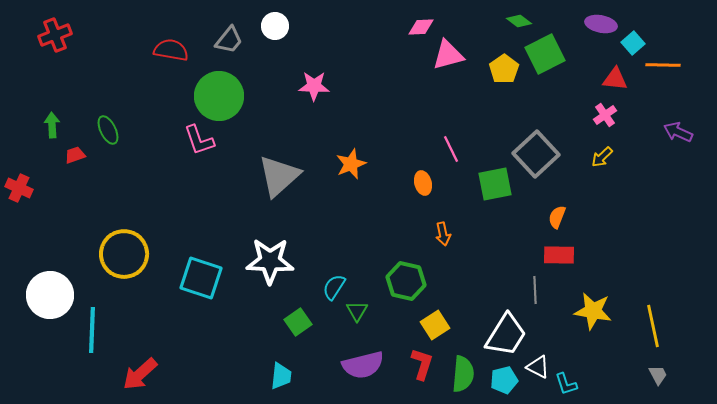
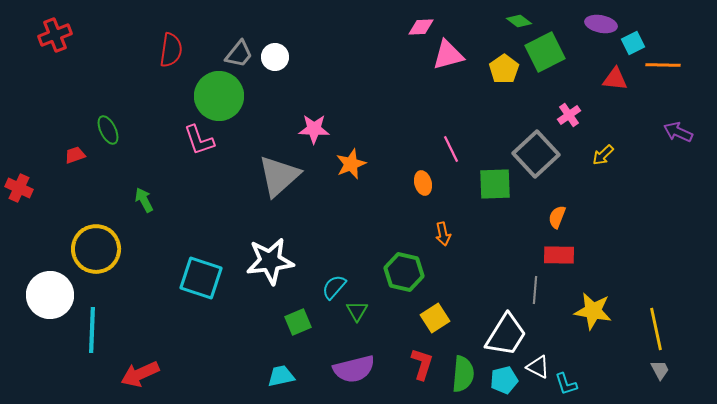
white circle at (275, 26): moved 31 px down
gray trapezoid at (229, 40): moved 10 px right, 14 px down
cyan square at (633, 43): rotated 15 degrees clockwise
red semicircle at (171, 50): rotated 88 degrees clockwise
green square at (545, 54): moved 2 px up
pink star at (314, 86): moved 43 px down
pink cross at (605, 115): moved 36 px left
green arrow at (52, 125): moved 92 px right, 75 px down; rotated 25 degrees counterclockwise
yellow arrow at (602, 157): moved 1 px right, 2 px up
green square at (495, 184): rotated 9 degrees clockwise
yellow circle at (124, 254): moved 28 px left, 5 px up
white star at (270, 261): rotated 9 degrees counterclockwise
green hexagon at (406, 281): moved 2 px left, 9 px up
cyan semicircle at (334, 287): rotated 8 degrees clockwise
gray line at (535, 290): rotated 8 degrees clockwise
green square at (298, 322): rotated 12 degrees clockwise
yellow square at (435, 325): moved 7 px up
yellow line at (653, 326): moved 3 px right, 3 px down
purple semicircle at (363, 365): moved 9 px left, 4 px down
red arrow at (140, 374): rotated 18 degrees clockwise
gray trapezoid at (658, 375): moved 2 px right, 5 px up
cyan trapezoid at (281, 376): rotated 108 degrees counterclockwise
